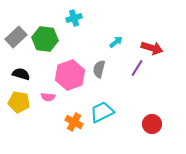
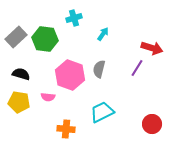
cyan arrow: moved 13 px left, 8 px up; rotated 16 degrees counterclockwise
pink hexagon: rotated 20 degrees counterclockwise
orange cross: moved 8 px left, 7 px down; rotated 24 degrees counterclockwise
